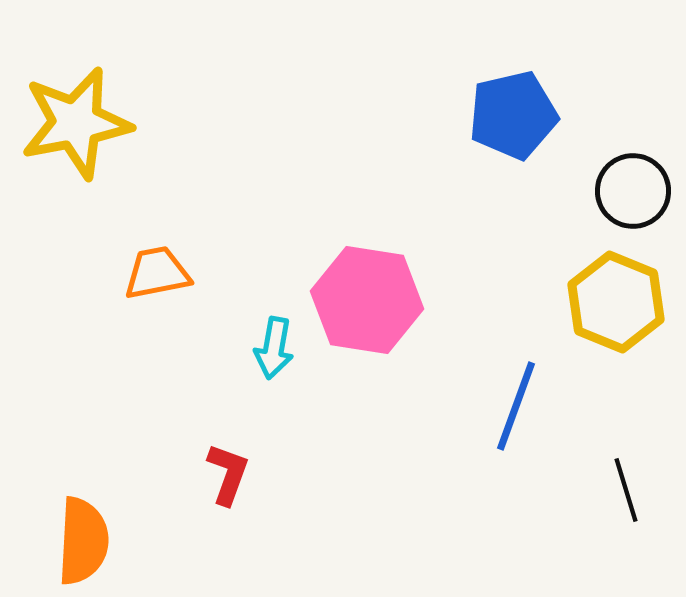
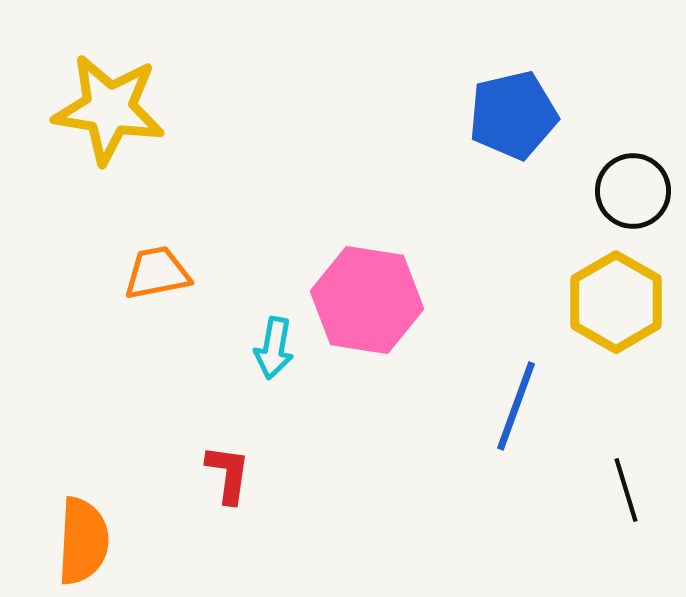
yellow star: moved 33 px right, 14 px up; rotated 20 degrees clockwise
yellow hexagon: rotated 8 degrees clockwise
red L-shape: rotated 12 degrees counterclockwise
